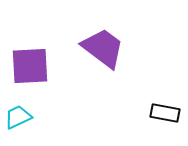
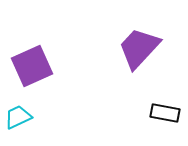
purple trapezoid: moved 36 px right; rotated 84 degrees counterclockwise
purple square: moved 2 px right; rotated 21 degrees counterclockwise
